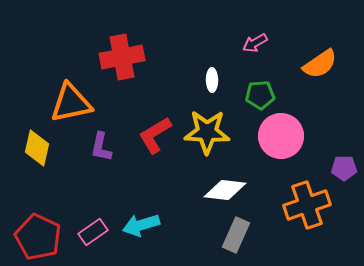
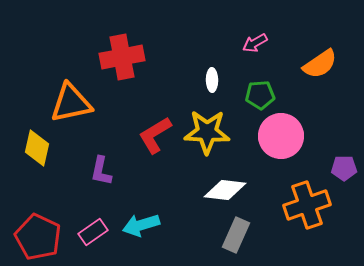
purple L-shape: moved 24 px down
